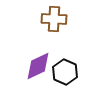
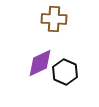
purple diamond: moved 2 px right, 3 px up
